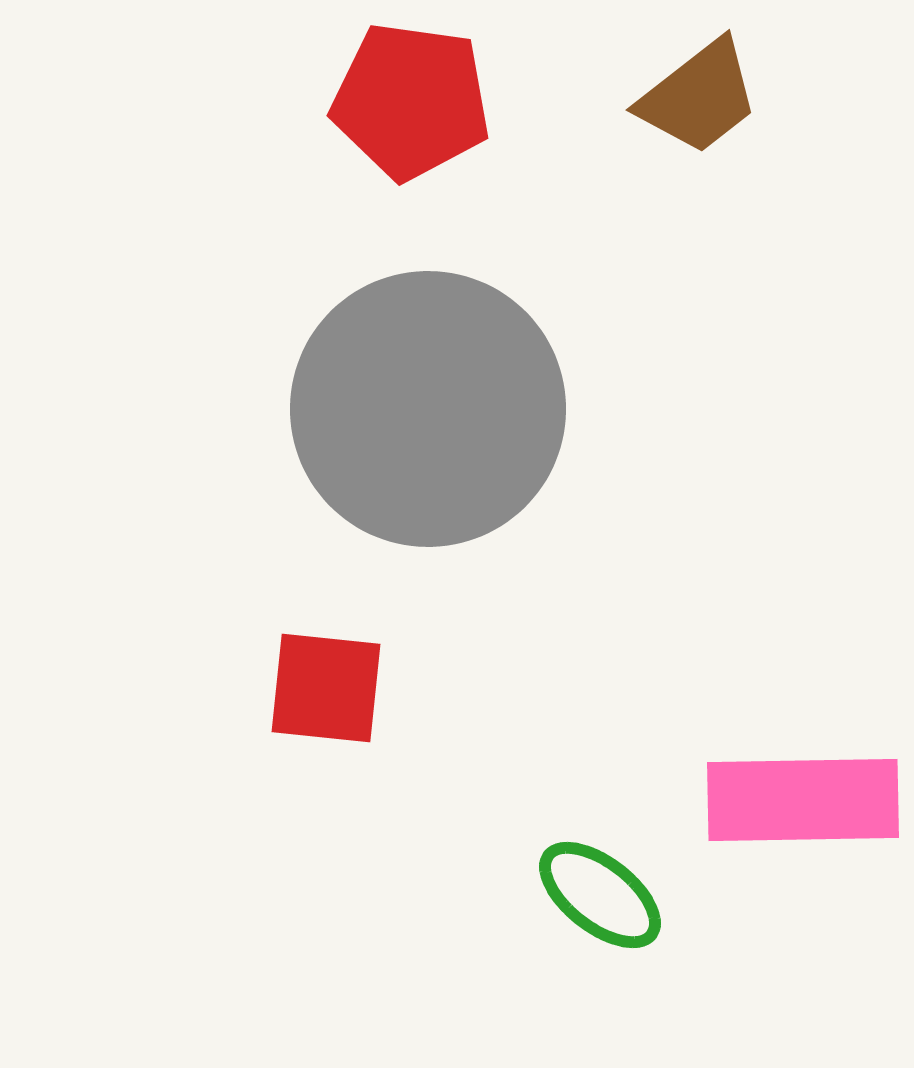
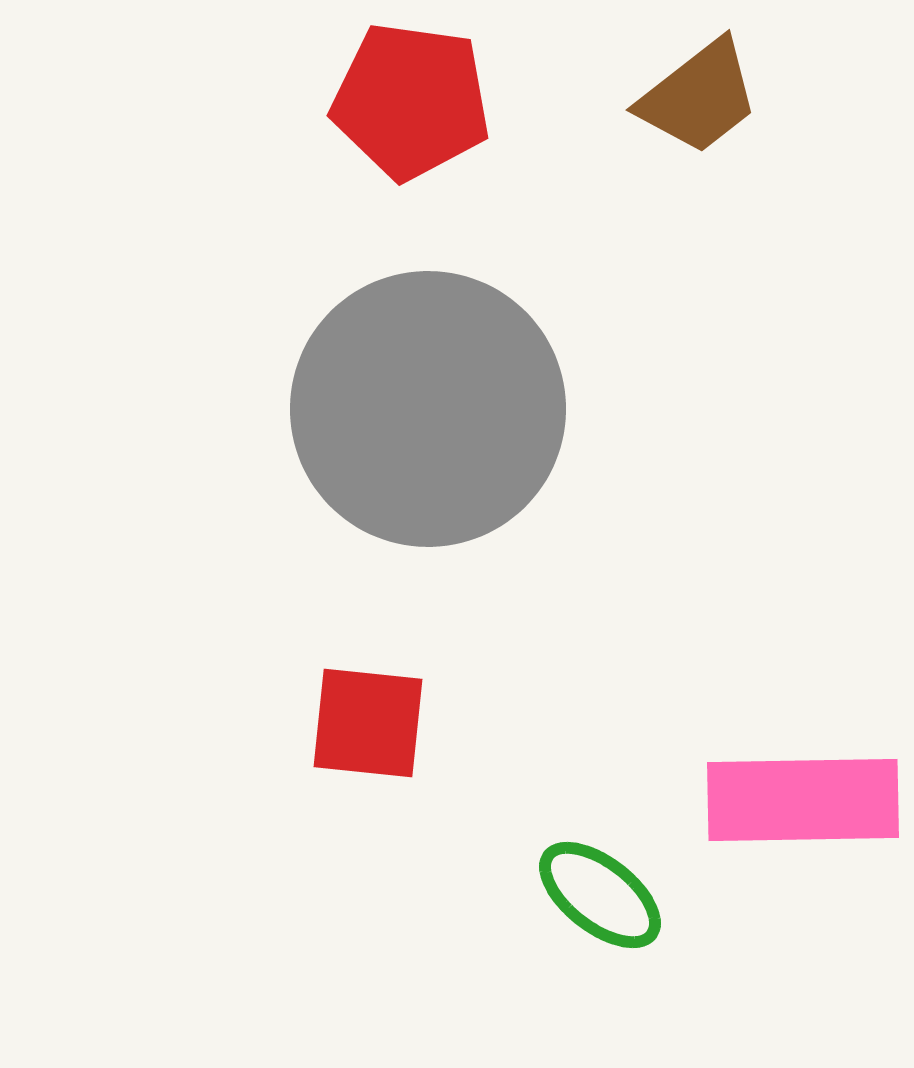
red square: moved 42 px right, 35 px down
